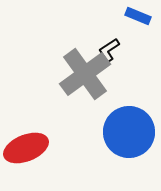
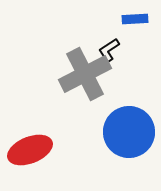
blue rectangle: moved 3 px left, 3 px down; rotated 25 degrees counterclockwise
gray cross: rotated 9 degrees clockwise
red ellipse: moved 4 px right, 2 px down
